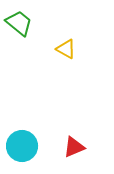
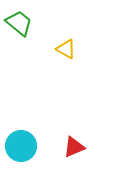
cyan circle: moved 1 px left
